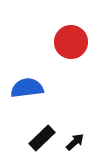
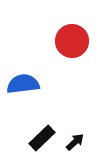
red circle: moved 1 px right, 1 px up
blue semicircle: moved 4 px left, 4 px up
